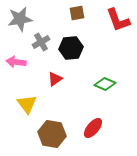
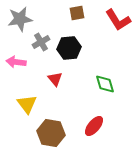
red L-shape: rotated 12 degrees counterclockwise
black hexagon: moved 2 px left
red triangle: rotated 35 degrees counterclockwise
green diamond: rotated 50 degrees clockwise
red ellipse: moved 1 px right, 2 px up
brown hexagon: moved 1 px left, 1 px up
